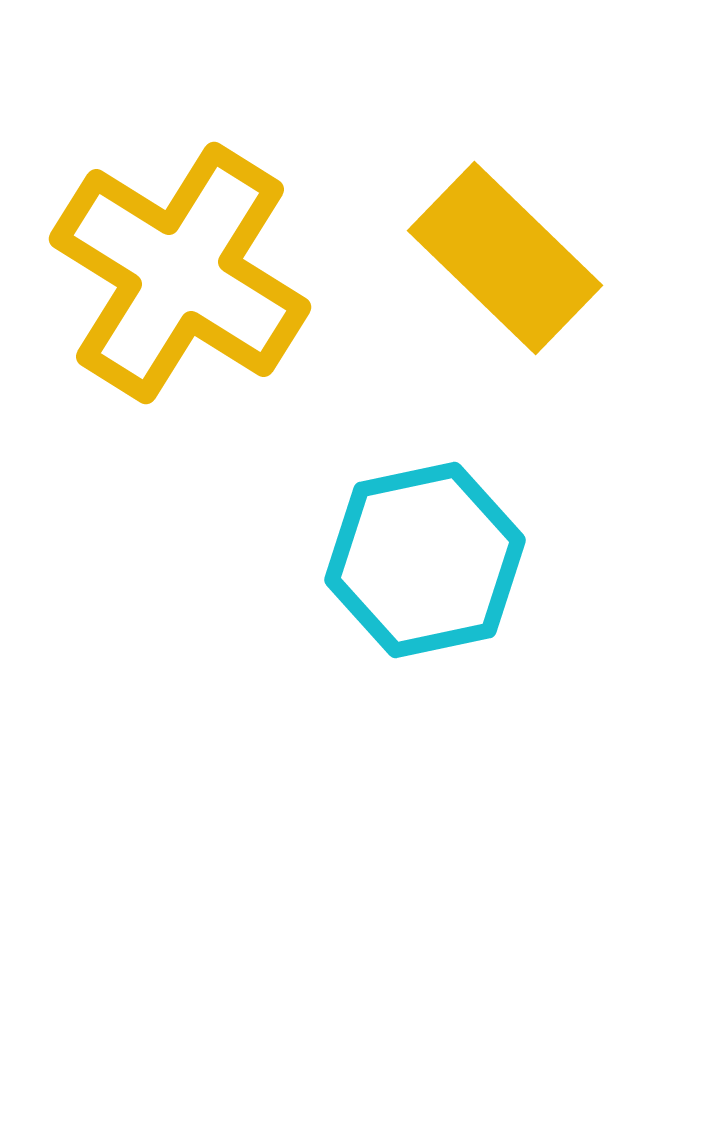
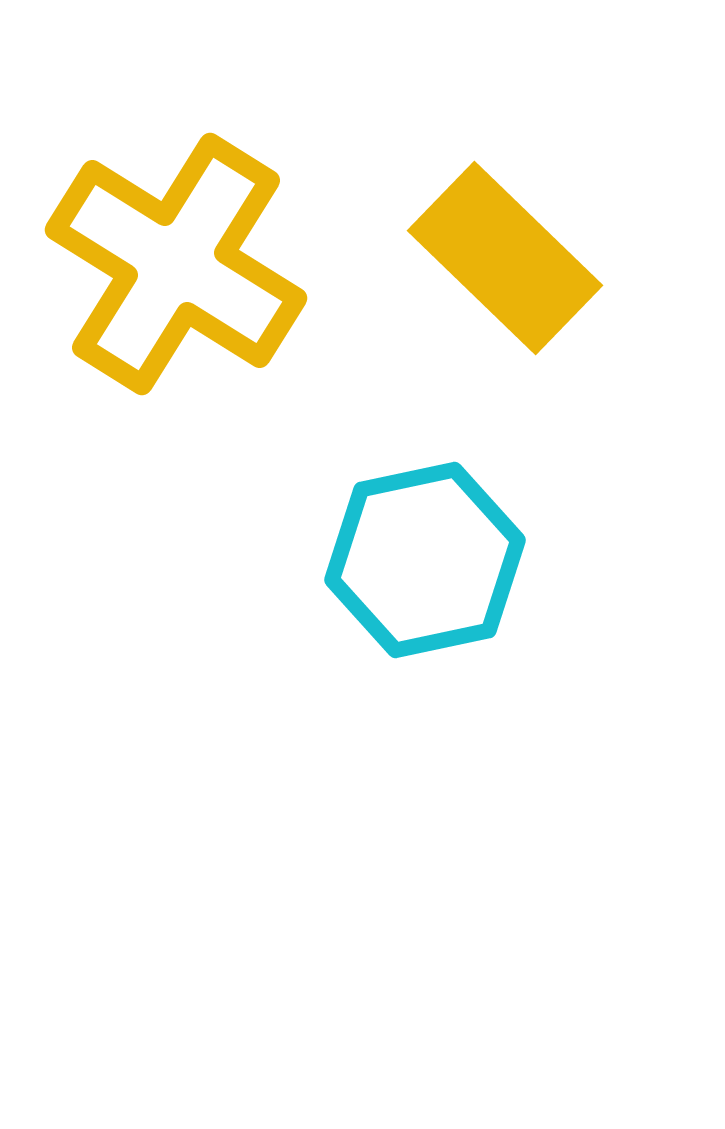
yellow cross: moved 4 px left, 9 px up
